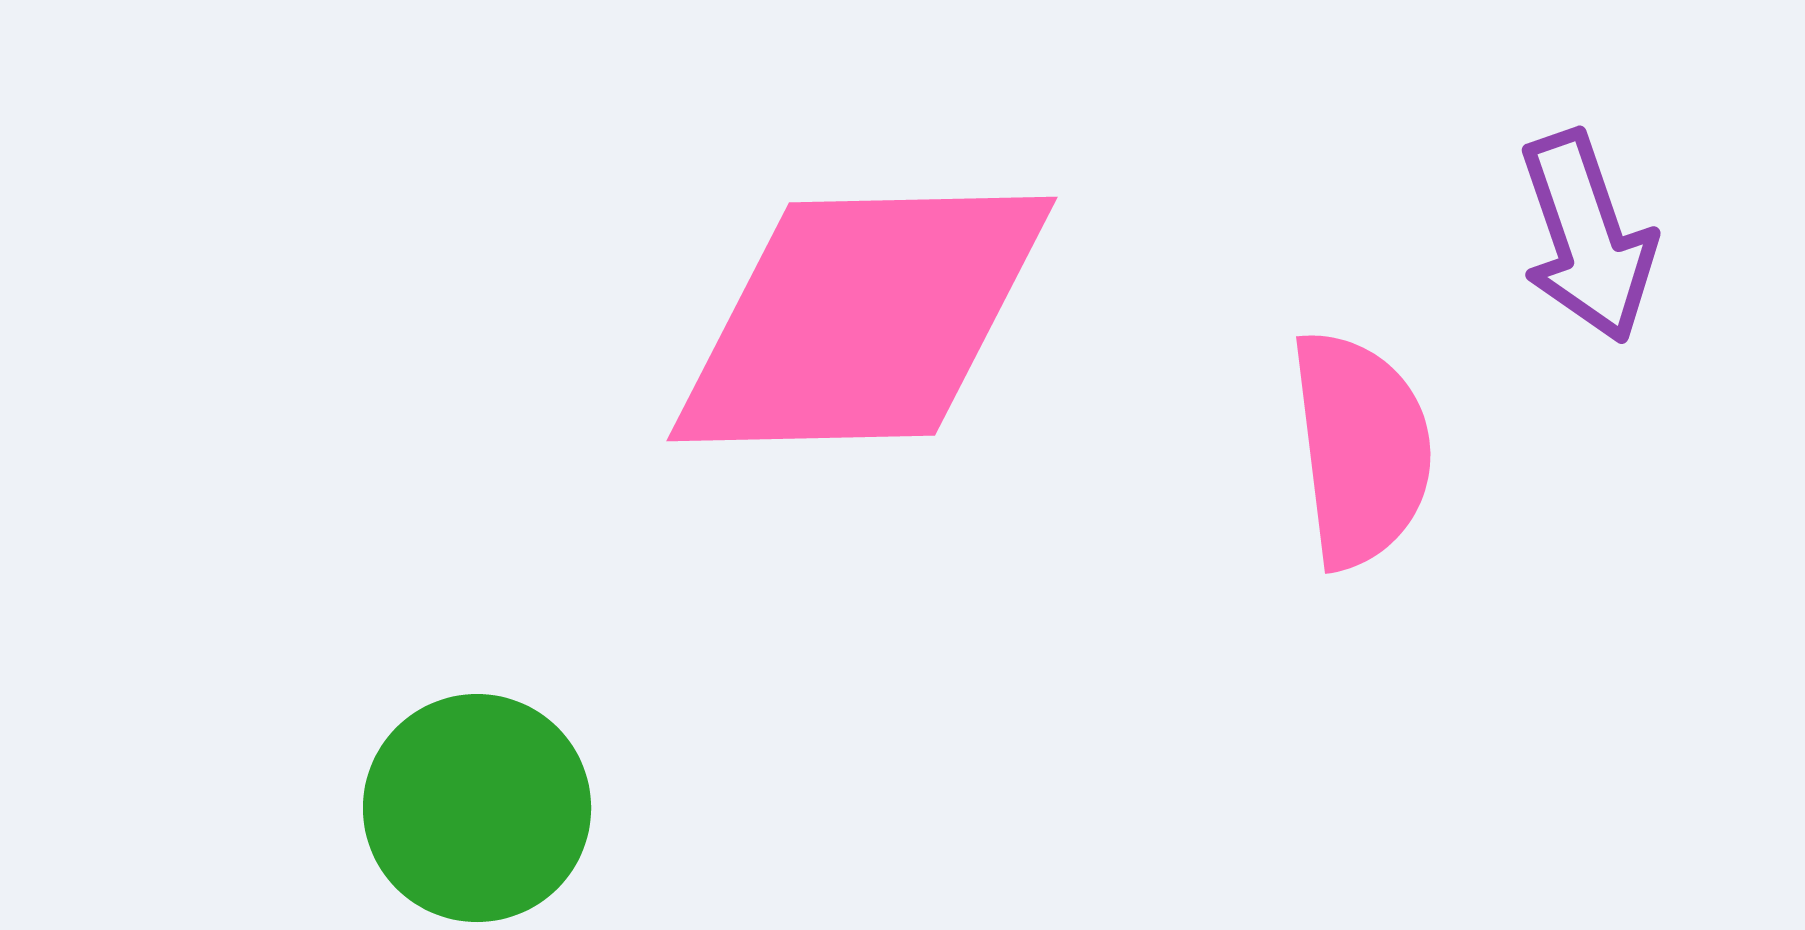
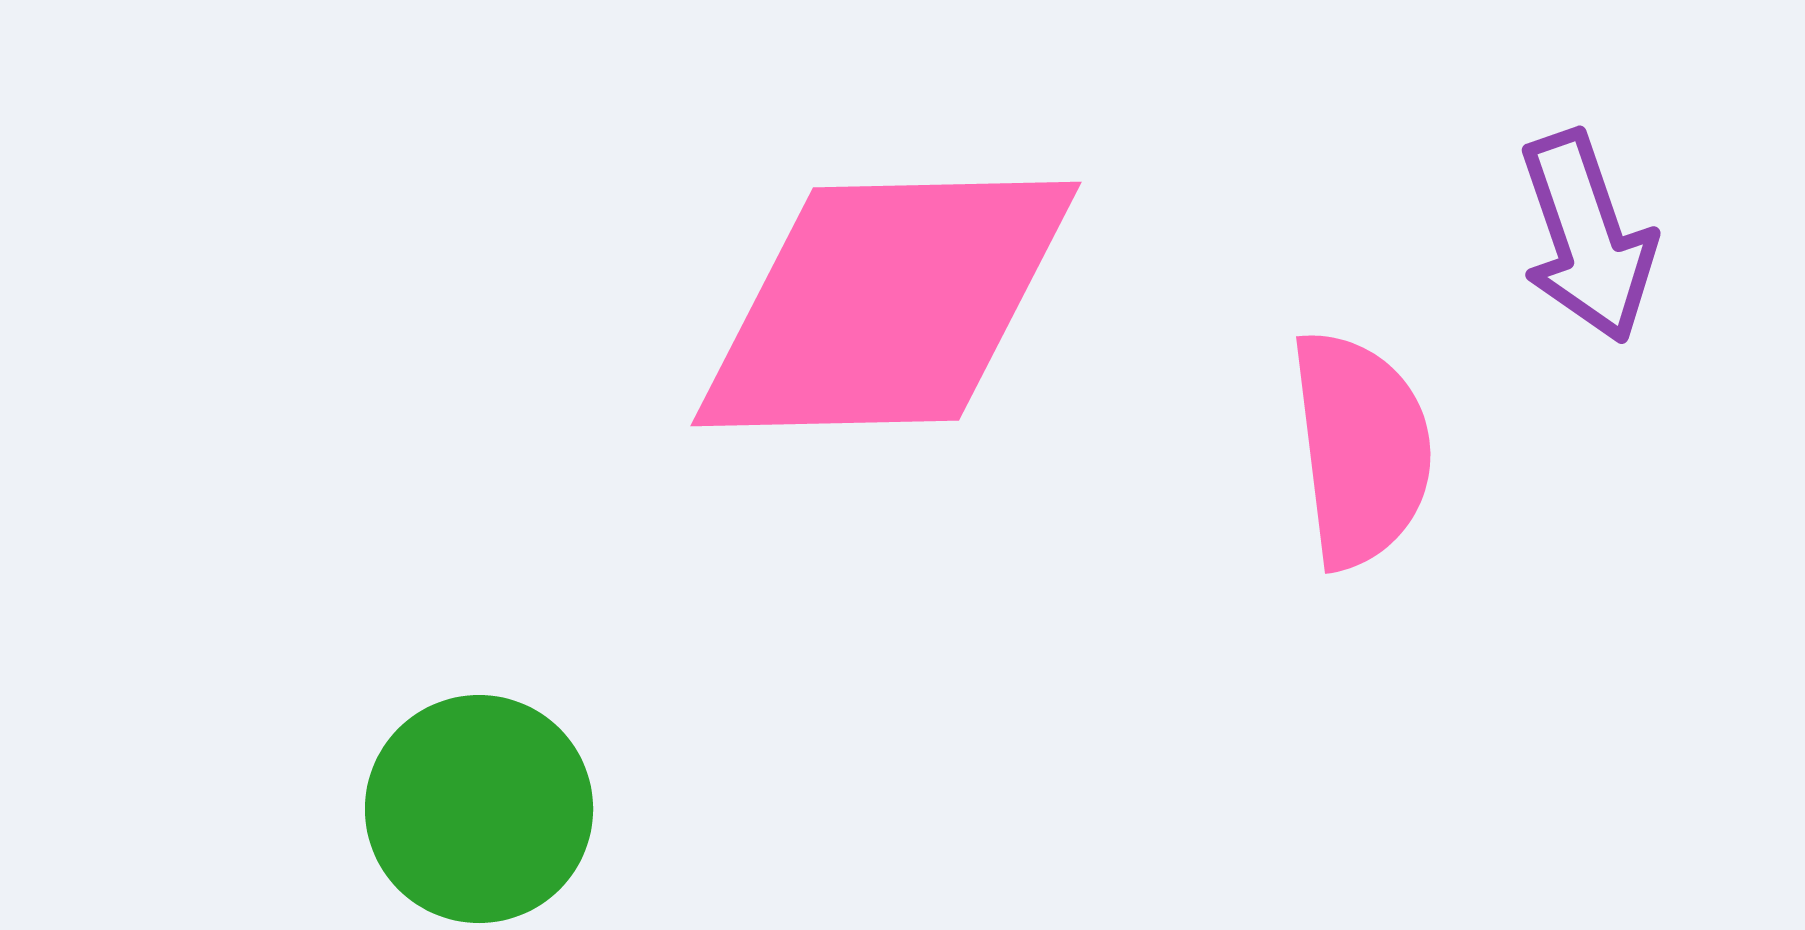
pink diamond: moved 24 px right, 15 px up
green circle: moved 2 px right, 1 px down
